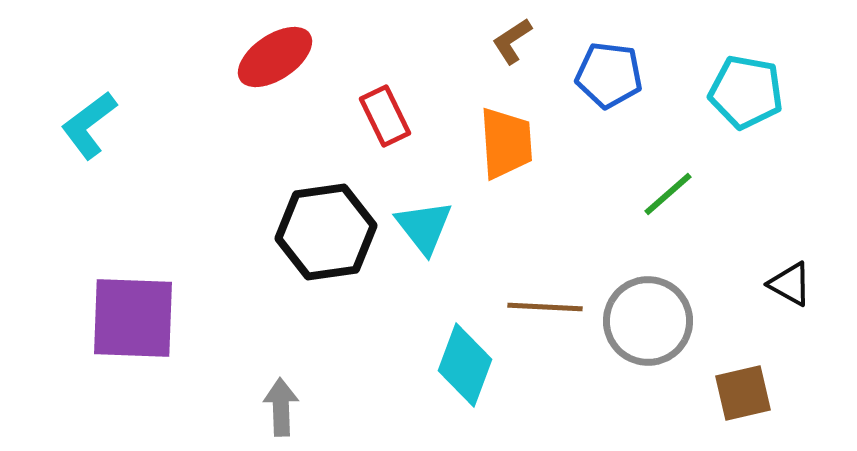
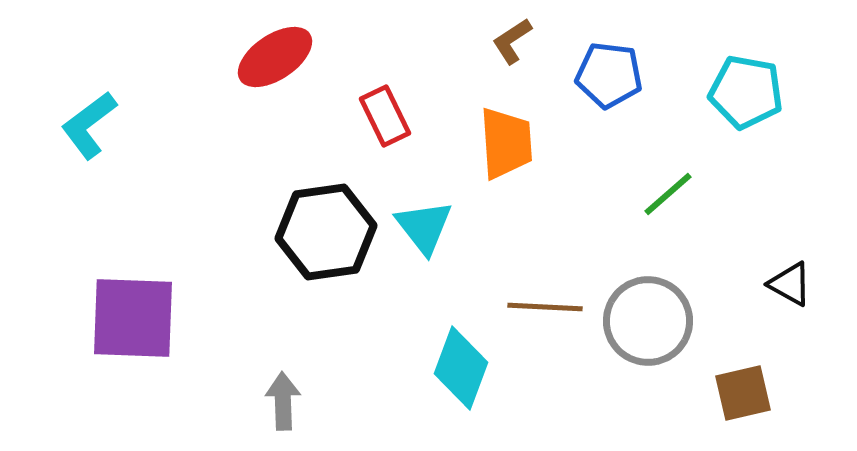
cyan diamond: moved 4 px left, 3 px down
gray arrow: moved 2 px right, 6 px up
